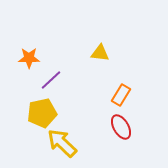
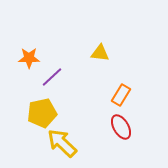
purple line: moved 1 px right, 3 px up
